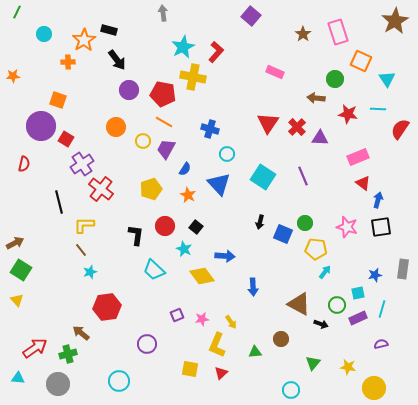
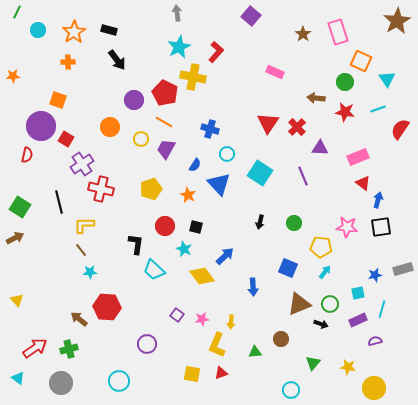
gray arrow at (163, 13): moved 14 px right
brown star at (395, 21): moved 2 px right
cyan circle at (44, 34): moved 6 px left, 4 px up
orange star at (84, 40): moved 10 px left, 8 px up
cyan star at (183, 47): moved 4 px left
green circle at (335, 79): moved 10 px right, 3 px down
purple circle at (129, 90): moved 5 px right, 10 px down
red pentagon at (163, 94): moved 2 px right, 1 px up; rotated 15 degrees clockwise
cyan line at (378, 109): rotated 21 degrees counterclockwise
red star at (348, 114): moved 3 px left, 2 px up
orange circle at (116, 127): moved 6 px left
purple triangle at (320, 138): moved 10 px down
yellow circle at (143, 141): moved 2 px left, 2 px up
red semicircle at (24, 164): moved 3 px right, 9 px up
blue semicircle at (185, 169): moved 10 px right, 4 px up
cyan square at (263, 177): moved 3 px left, 4 px up
red cross at (101, 189): rotated 25 degrees counterclockwise
green circle at (305, 223): moved 11 px left
black square at (196, 227): rotated 24 degrees counterclockwise
pink star at (347, 227): rotated 10 degrees counterclockwise
blue square at (283, 234): moved 5 px right, 34 px down
black L-shape at (136, 235): moved 9 px down
brown arrow at (15, 243): moved 5 px up
yellow pentagon at (316, 249): moved 5 px right, 2 px up
blue arrow at (225, 256): rotated 48 degrees counterclockwise
gray rectangle at (403, 269): rotated 66 degrees clockwise
green square at (21, 270): moved 1 px left, 63 px up
cyan star at (90, 272): rotated 16 degrees clockwise
brown triangle at (299, 304): rotated 50 degrees counterclockwise
green circle at (337, 305): moved 7 px left, 1 px up
red hexagon at (107, 307): rotated 12 degrees clockwise
purple square at (177, 315): rotated 32 degrees counterclockwise
purple rectangle at (358, 318): moved 2 px down
yellow arrow at (231, 322): rotated 40 degrees clockwise
brown arrow at (81, 333): moved 2 px left, 14 px up
purple semicircle at (381, 344): moved 6 px left, 3 px up
green cross at (68, 354): moved 1 px right, 5 px up
yellow square at (190, 369): moved 2 px right, 5 px down
red triangle at (221, 373): rotated 24 degrees clockwise
cyan triangle at (18, 378): rotated 32 degrees clockwise
gray circle at (58, 384): moved 3 px right, 1 px up
